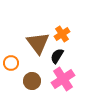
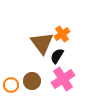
brown triangle: moved 4 px right
orange circle: moved 22 px down
